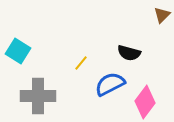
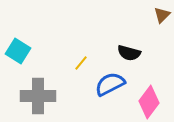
pink diamond: moved 4 px right
